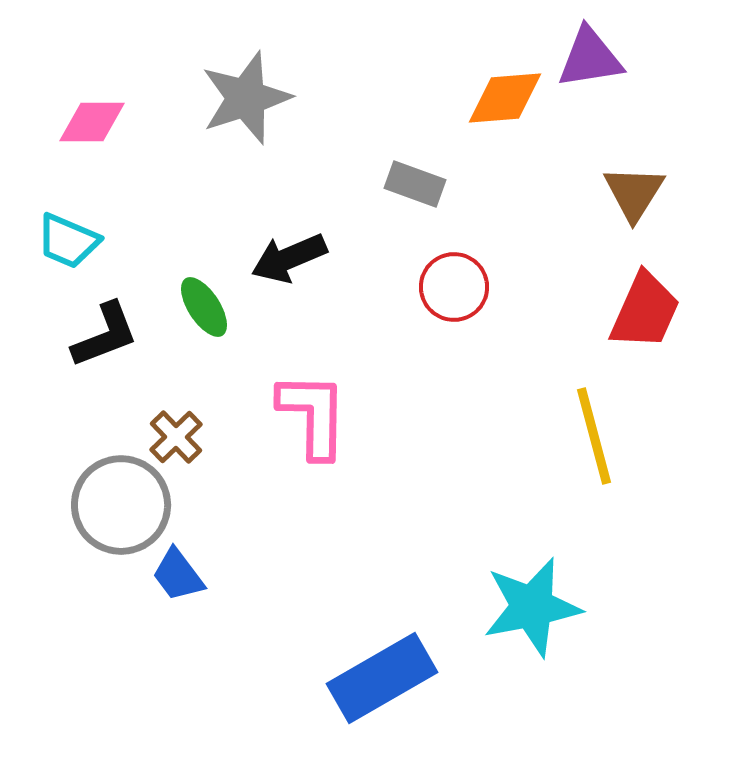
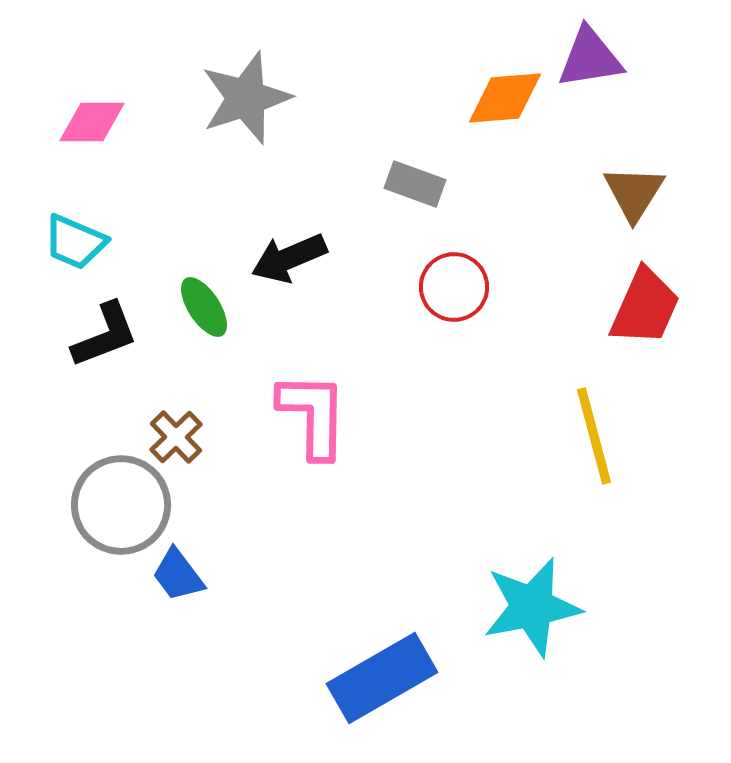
cyan trapezoid: moved 7 px right, 1 px down
red trapezoid: moved 4 px up
